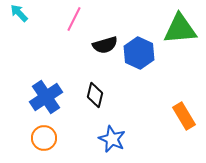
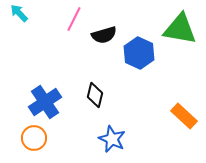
green triangle: rotated 15 degrees clockwise
black semicircle: moved 1 px left, 10 px up
blue cross: moved 1 px left, 5 px down
orange rectangle: rotated 16 degrees counterclockwise
orange circle: moved 10 px left
